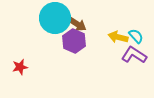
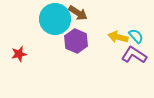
cyan circle: moved 1 px down
brown arrow: moved 1 px right, 11 px up
purple hexagon: moved 2 px right
red star: moved 1 px left, 13 px up
